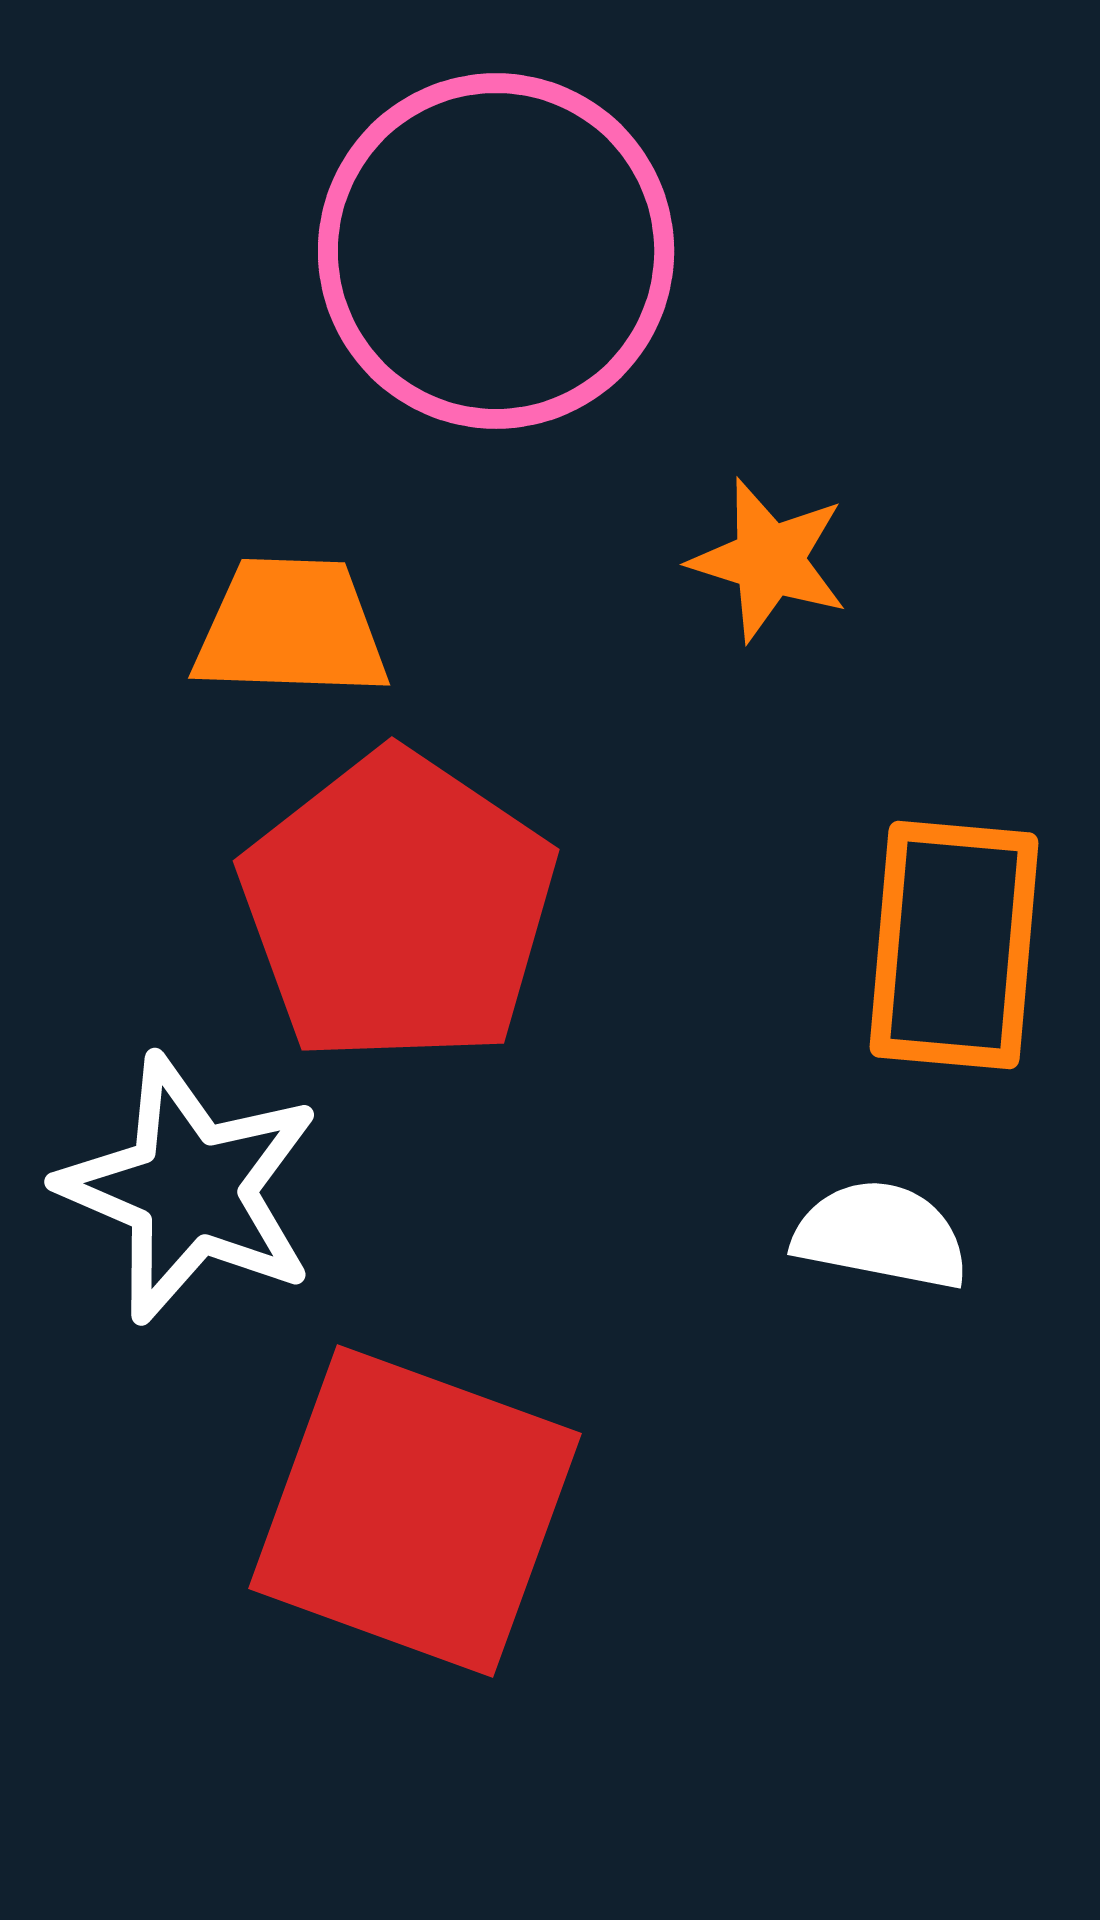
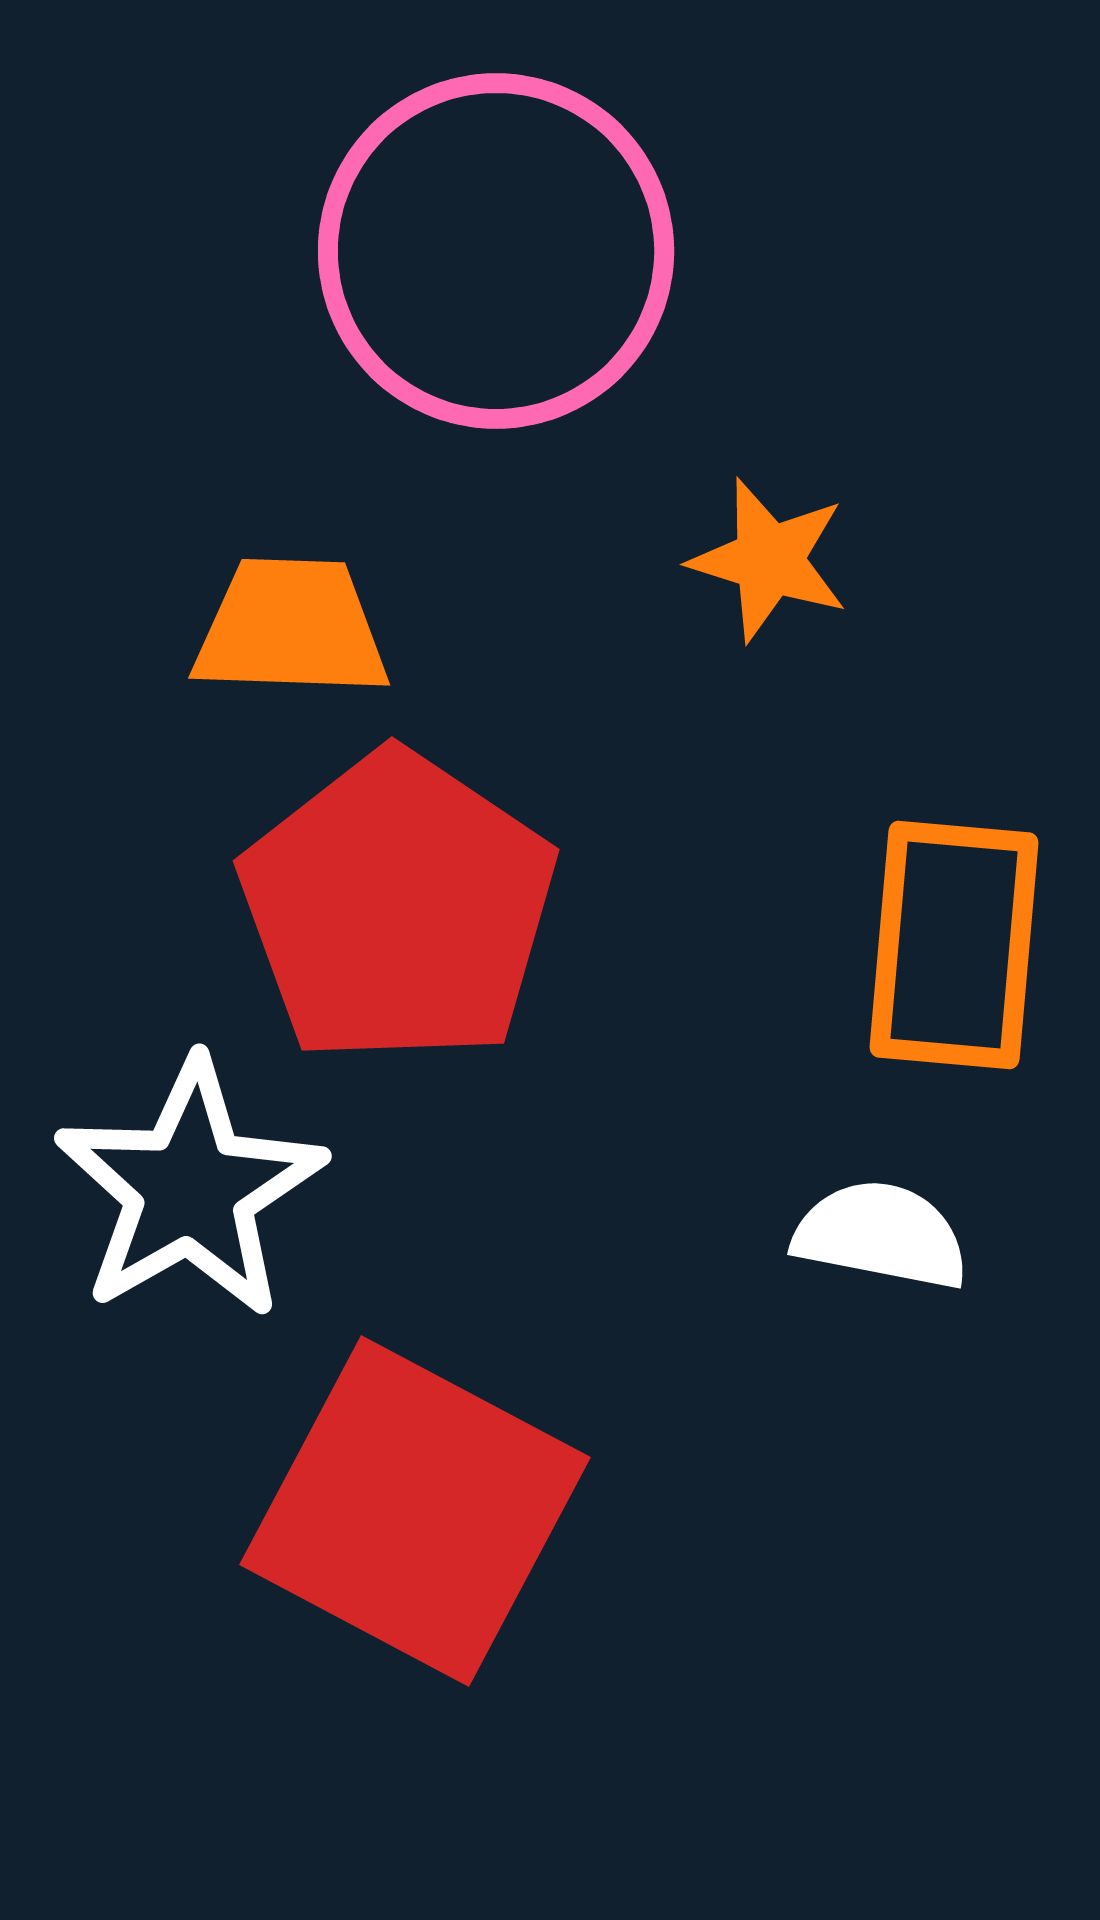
white star: rotated 19 degrees clockwise
red square: rotated 8 degrees clockwise
